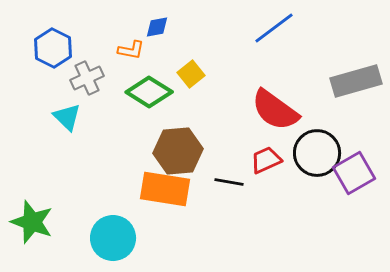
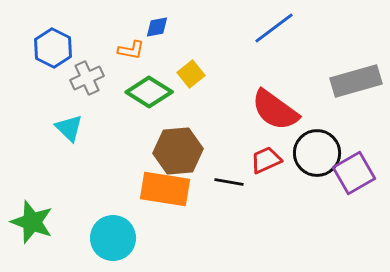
cyan triangle: moved 2 px right, 11 px down
